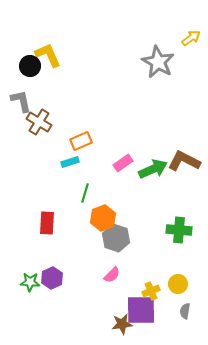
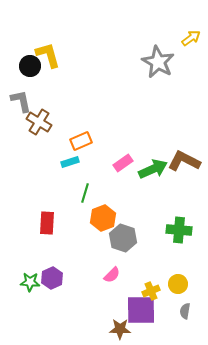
yellow L-shape: rotated 8 degrees clockwise
gray hexagon: moved 7 px right
brown star: moved 2 px left, 5 px down; rotated 10 degrees clockwise
